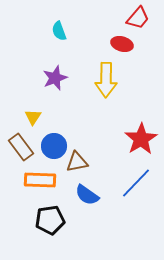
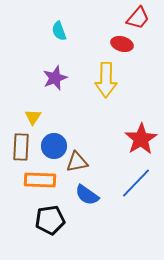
brown rectangle: rotated 40 degrees clockwise
